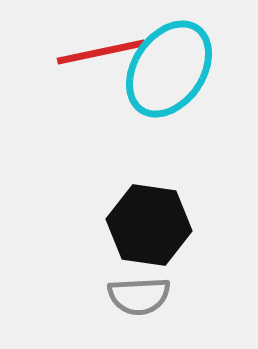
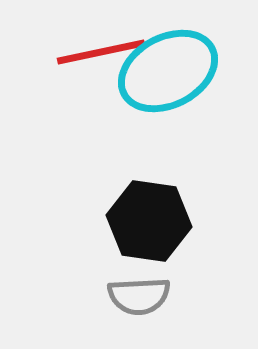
cyan ellipse: moved 1 px left, 2 px down; rotated 28 degrees clockwise
black hexagon: moved 4 px up
